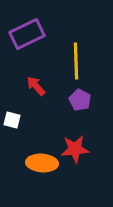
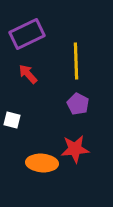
red arrow: moved 8 px left, 12 px up
purple pentagon: moved 2 px left, 4 px down
